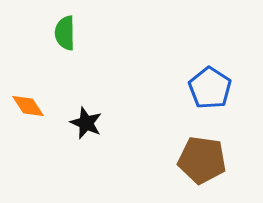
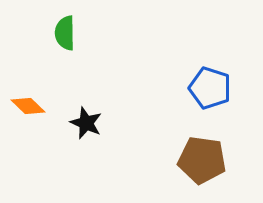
blue pentagon: rotated 15 degrees counterclockwise
orange diamond: rotated 12 degrees counterclockwise
